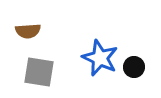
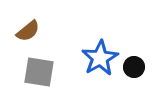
brown semicircle: rotated 35 degrees counterclockwise
blue star: rotated 18 degrees clockwise
